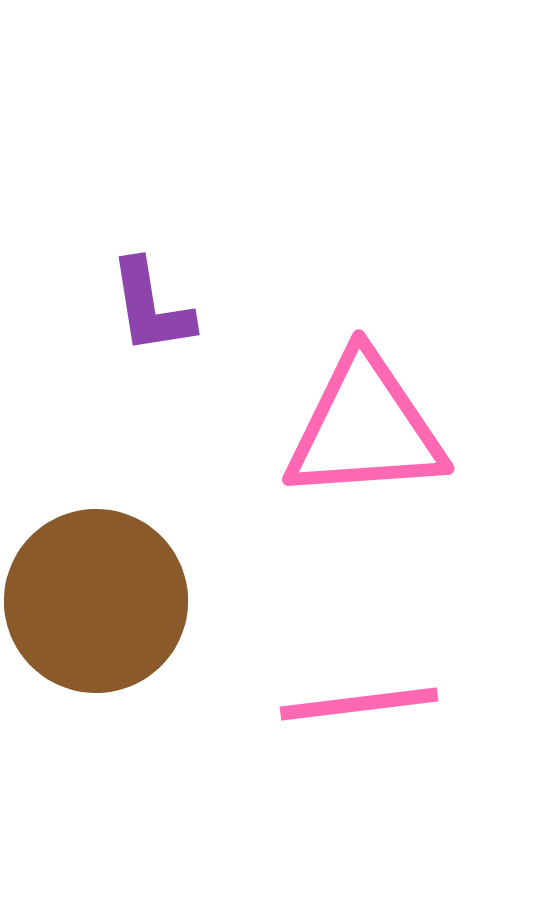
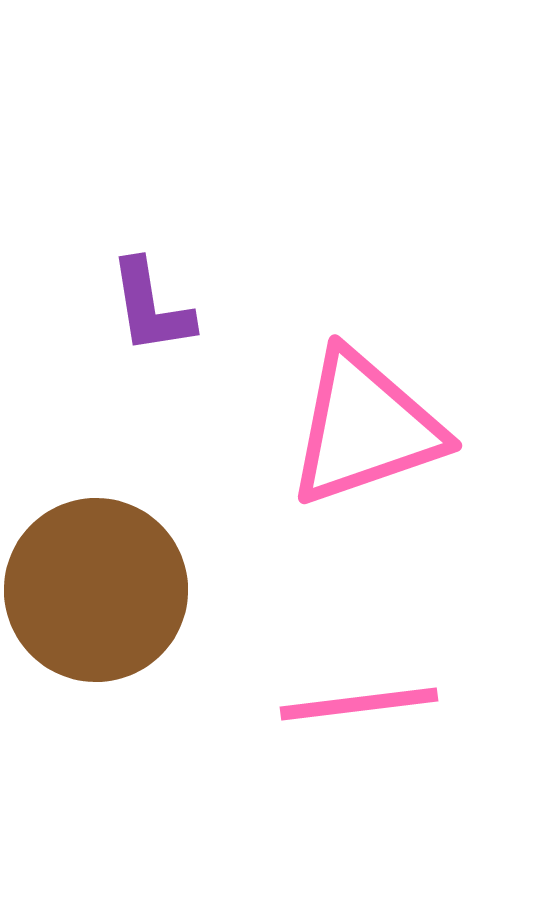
pink triangle: rotated 15 degrees counterclockwise
brown circle: moved 11 px up
